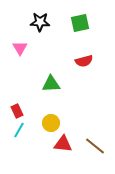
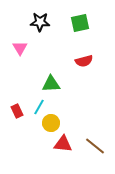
cyan line: moved 20 px right, 23 px up
